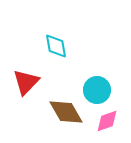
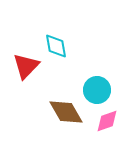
red triangle: moved 16 px up
